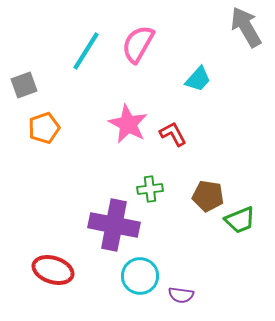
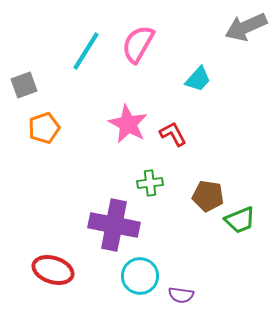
gray arrow: rotated 84 degrees counterclockwise
green cross: moved 6 px up
